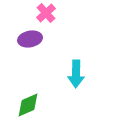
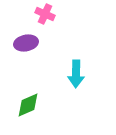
pink cross: moved 1 px left, 1 px down; rotated 24 degrees counterclockwise
purple ellipse: moved 4 px left, 4 px down
